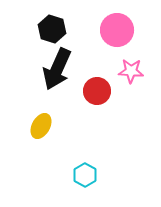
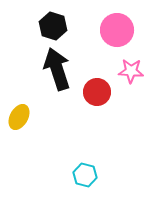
black hexagon: moved 1 px right, 3 px up
black arrow: rotated 138 degrees clockwise
red circle: moved 1 px down
yellow ellipse: moved 22 px left, 9 px up
cyan hexagon: rotated 15 degrees counterclockwise
